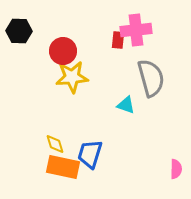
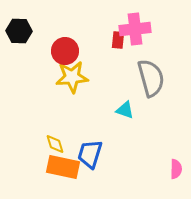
pink cross: moved 1 px left, 1 px up
red circle: moved 2 px right
cyan triangle: moved 1 px left, 5 px down
